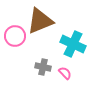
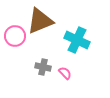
cyan cross: moved 4 px right, 4 px up
